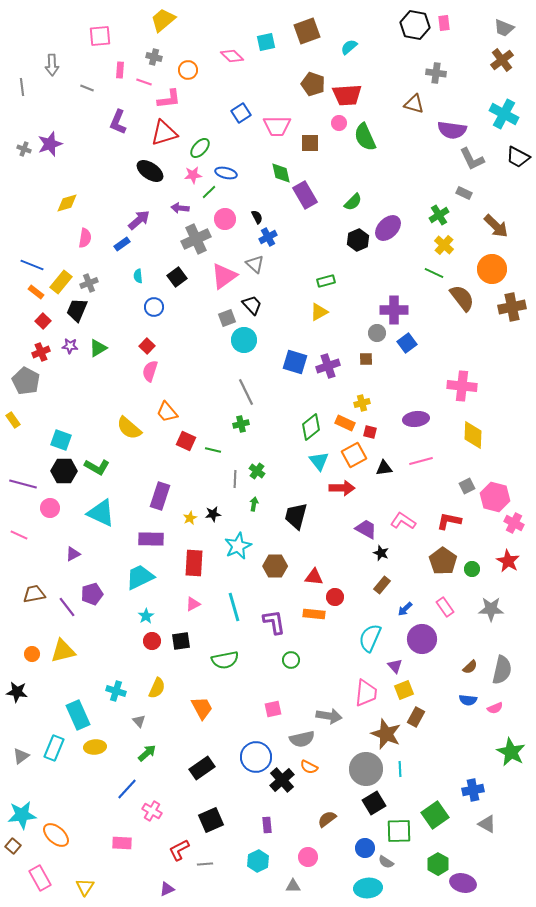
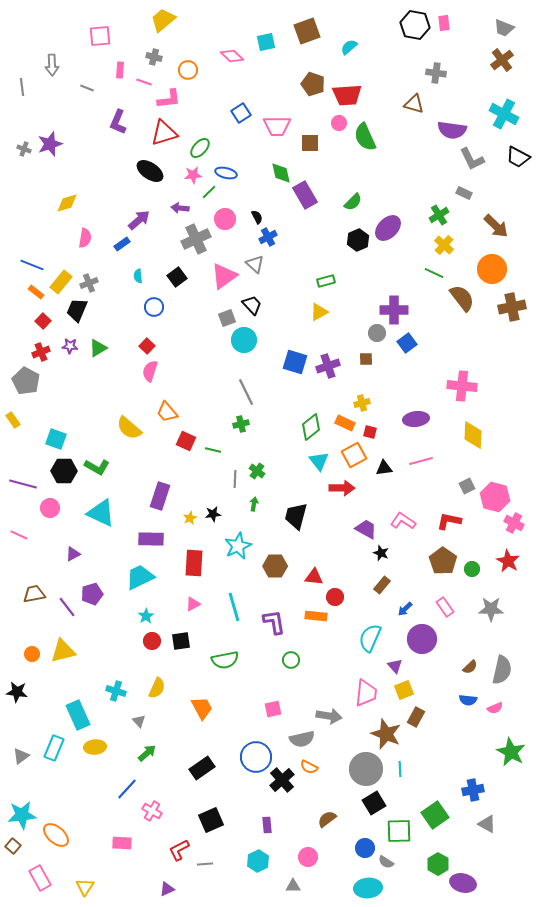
cyan square at (61, 440): moved 5 px left, 1 px up
orange rectangle at (314, 614): moved 2 px right, 2 px down
